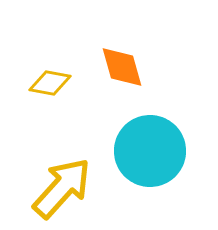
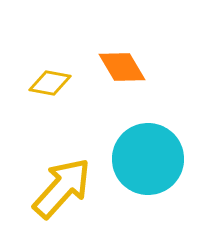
orange diamond: rotated 15 degrees counterclockwise
cyan circle: moved 2 px left, 8 px down
